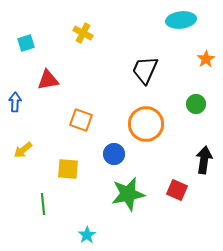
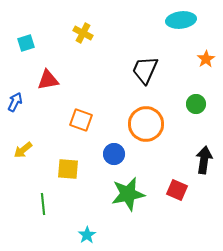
blue arrow: rotated 24 degrees clockwise
